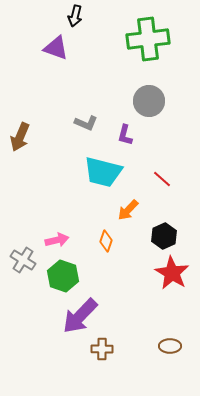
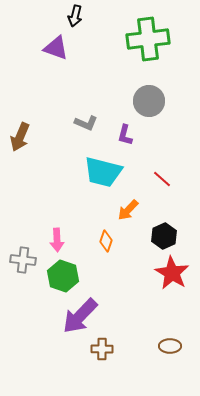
pink arrow: rotated 100 degrees clockwise
gray cross: rotated 25 degrees counterclockwise
